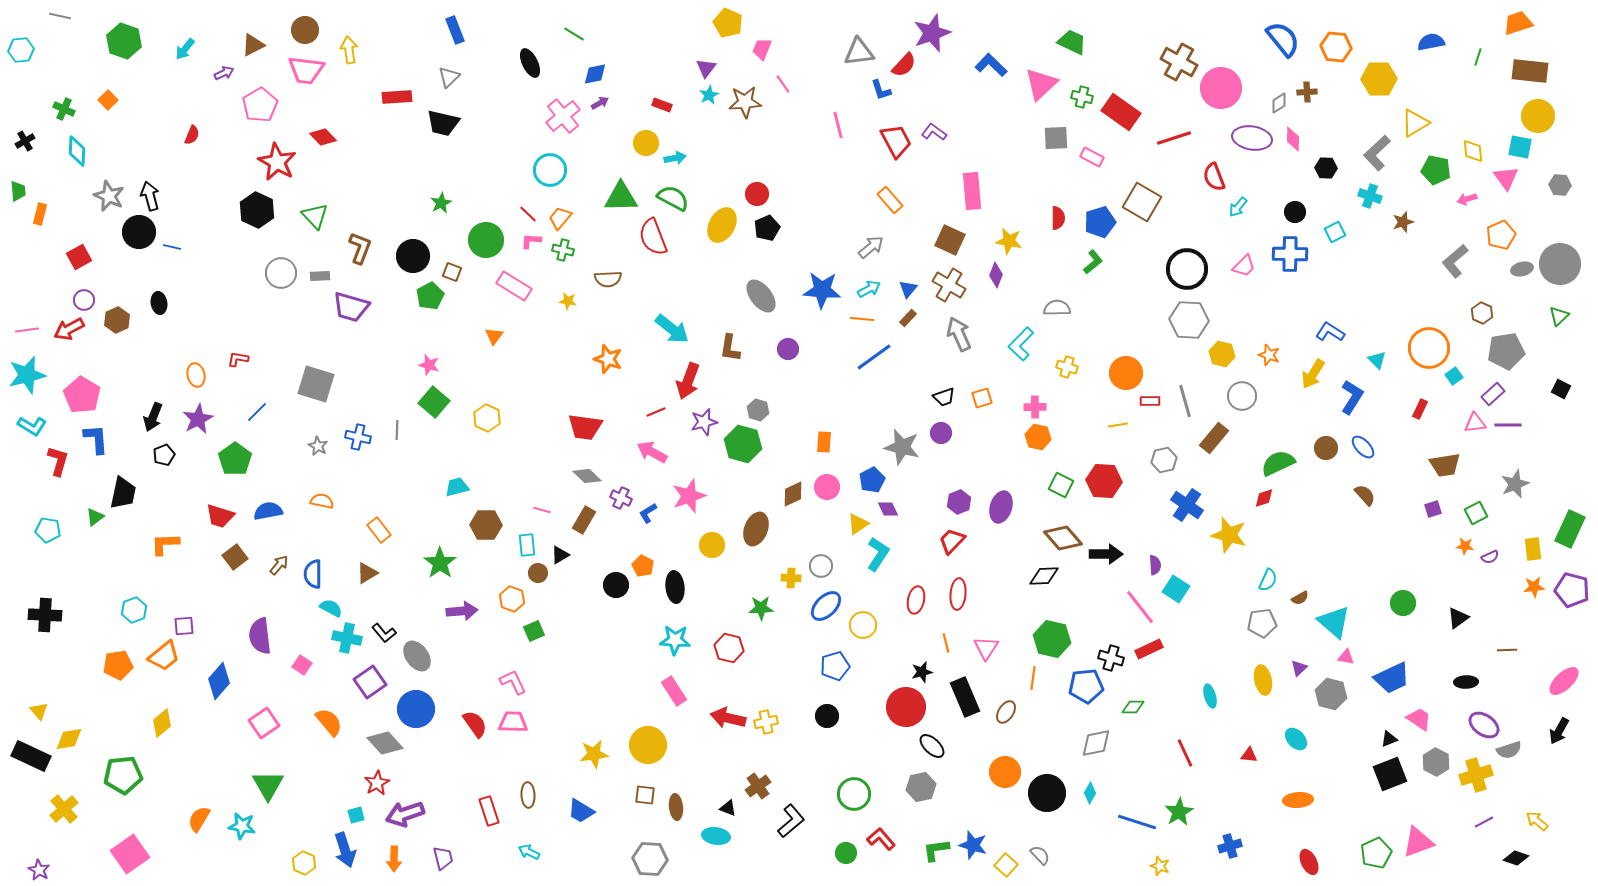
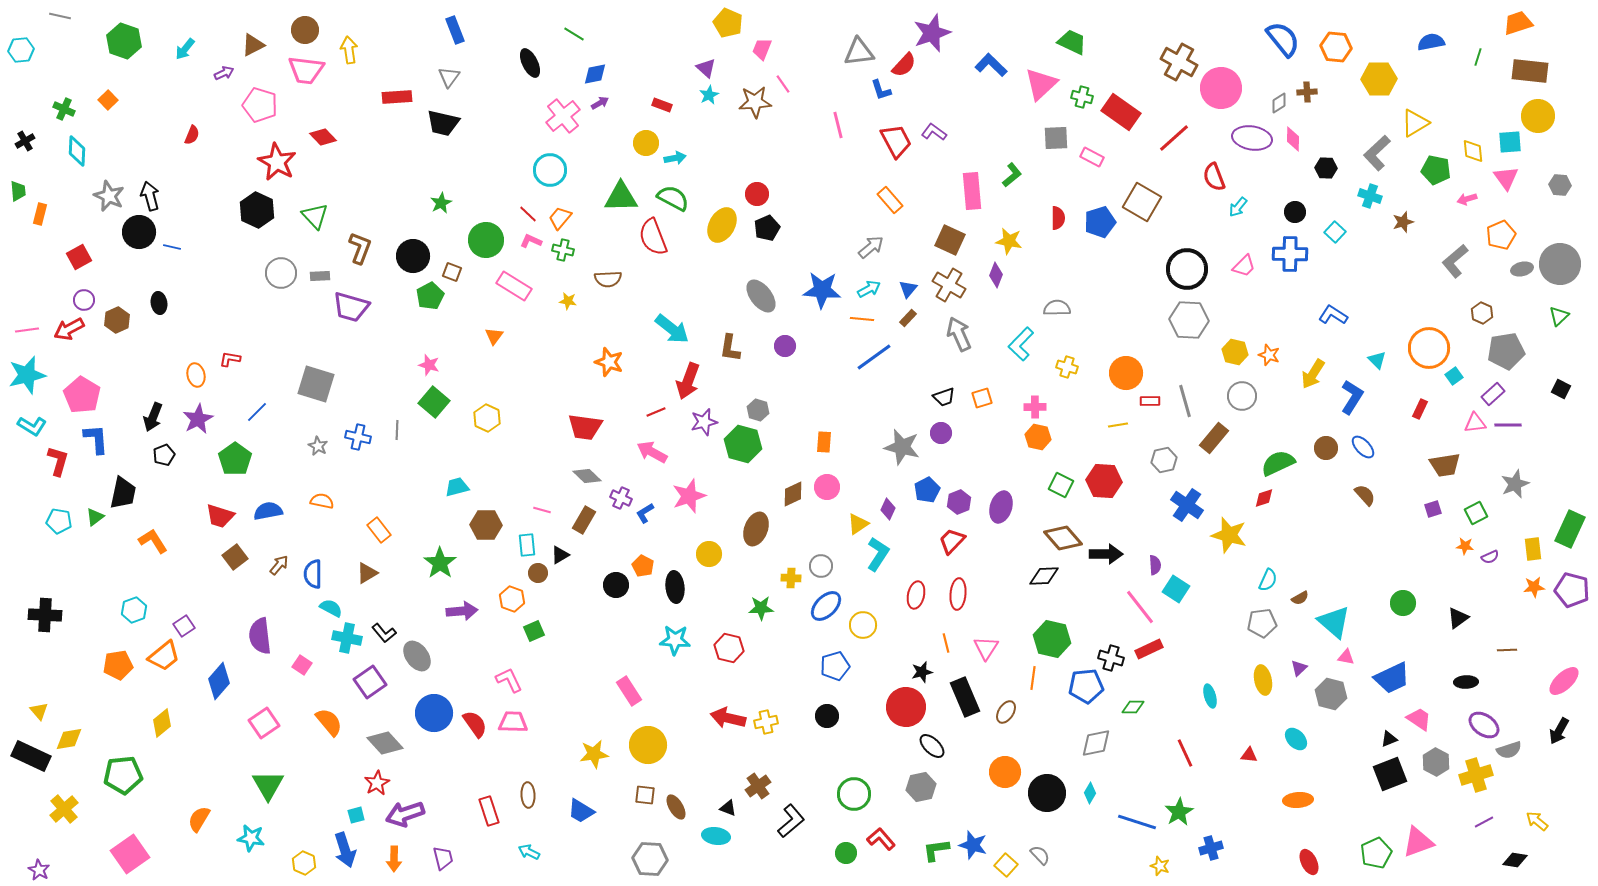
purple triangle at (706, 68): rotated 25 degrees counterclockwise
gray triangle at (449, 77): rotated 10 degrees counterclockwise
brown star at (745, 102): moved 10 px right
pink pentagon at (260, 105): rotated 24 degrees counterclockwise
red line at (1174, 138): rotated 24 degrees counterclockwise
cyan square at (1520, 147): moved 10 px left, 5 px up; rotated 15 degrees counterclockwise
cyan square at (1335, 232): rotated 20 degrees counterclockwise
pink L-shape at (531, 241): rotated 20 degrees clockwise
green L-shape at (1093, 262): moved 81 px left, 87 px up
blue L-shape at (1330, 332): moved 3 px right, 17 px up
purple circle at (788, 349): moved 3 px left, 3 px up
yellow hexagon at (1222, 354): moved 13 px right, 2 px up
red L-shape at (238, 359): moved 8 px left
orange star at (608, 359): moved 1 px right, 3 px down
blue pentagon at (872, 480): moved 55 px right, 10 px down
purple diamond at (888, 509): rotated 50 degrees clockwise
blue L-shape at (648, 513): moved 3 px left
cyan pentagon at (48, 530): moved 11 px right, 9 px up
orange L-shape at (165, 544): moved 12 px left, 3 px up; rotated 60 degrees clockwise
yellow circle at (712, 545): moved 3 px left, 9 px down
red ellipse at (916, 600): moved 5 px up
purple square at (184, 626): rotated 30 degrees counterclockwise
pink L-shape at (513, 682): moved 4 px left, 2 px up
pink rectangle at (674, 691): moved 45 px left
blue circle at (416, 709): moved 18 px right, 4 px down
brown ellipse at (676, 807): rotated 25 degrees counterclockwise
cyan star at (242, 826): moved 9 px right, 12 px down
blue cross at (1230, 846): moved 19 px left, 2 px down
black diamond at (1516, 858): moved 1 px left, 2 px down; rotated 10 degrees counterclockwise
